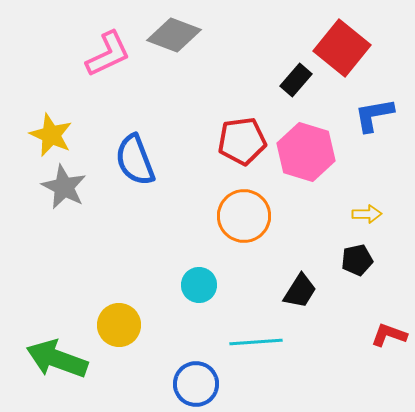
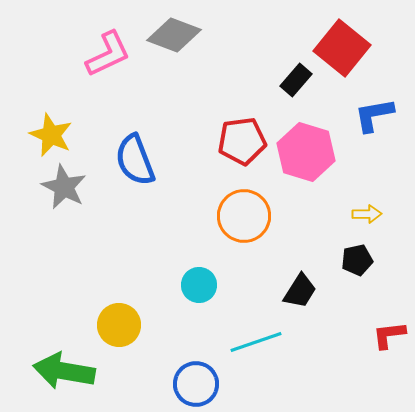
red L-shape: rotated 27 degrees counterclockwise
cyan line: rotated 15 degrees counterclockwise
green arrow: moved 7 px right, 12 px down; rotated 10 degrees counterclockwise
